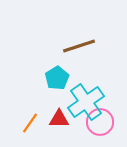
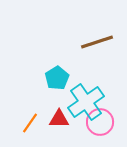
brown line: moved 18 px right, 4 px up
